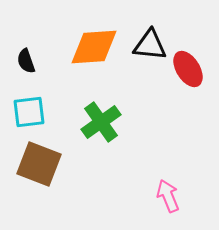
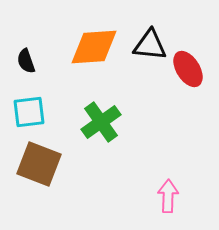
pink arrow: rotated 24 degrees clockwise
